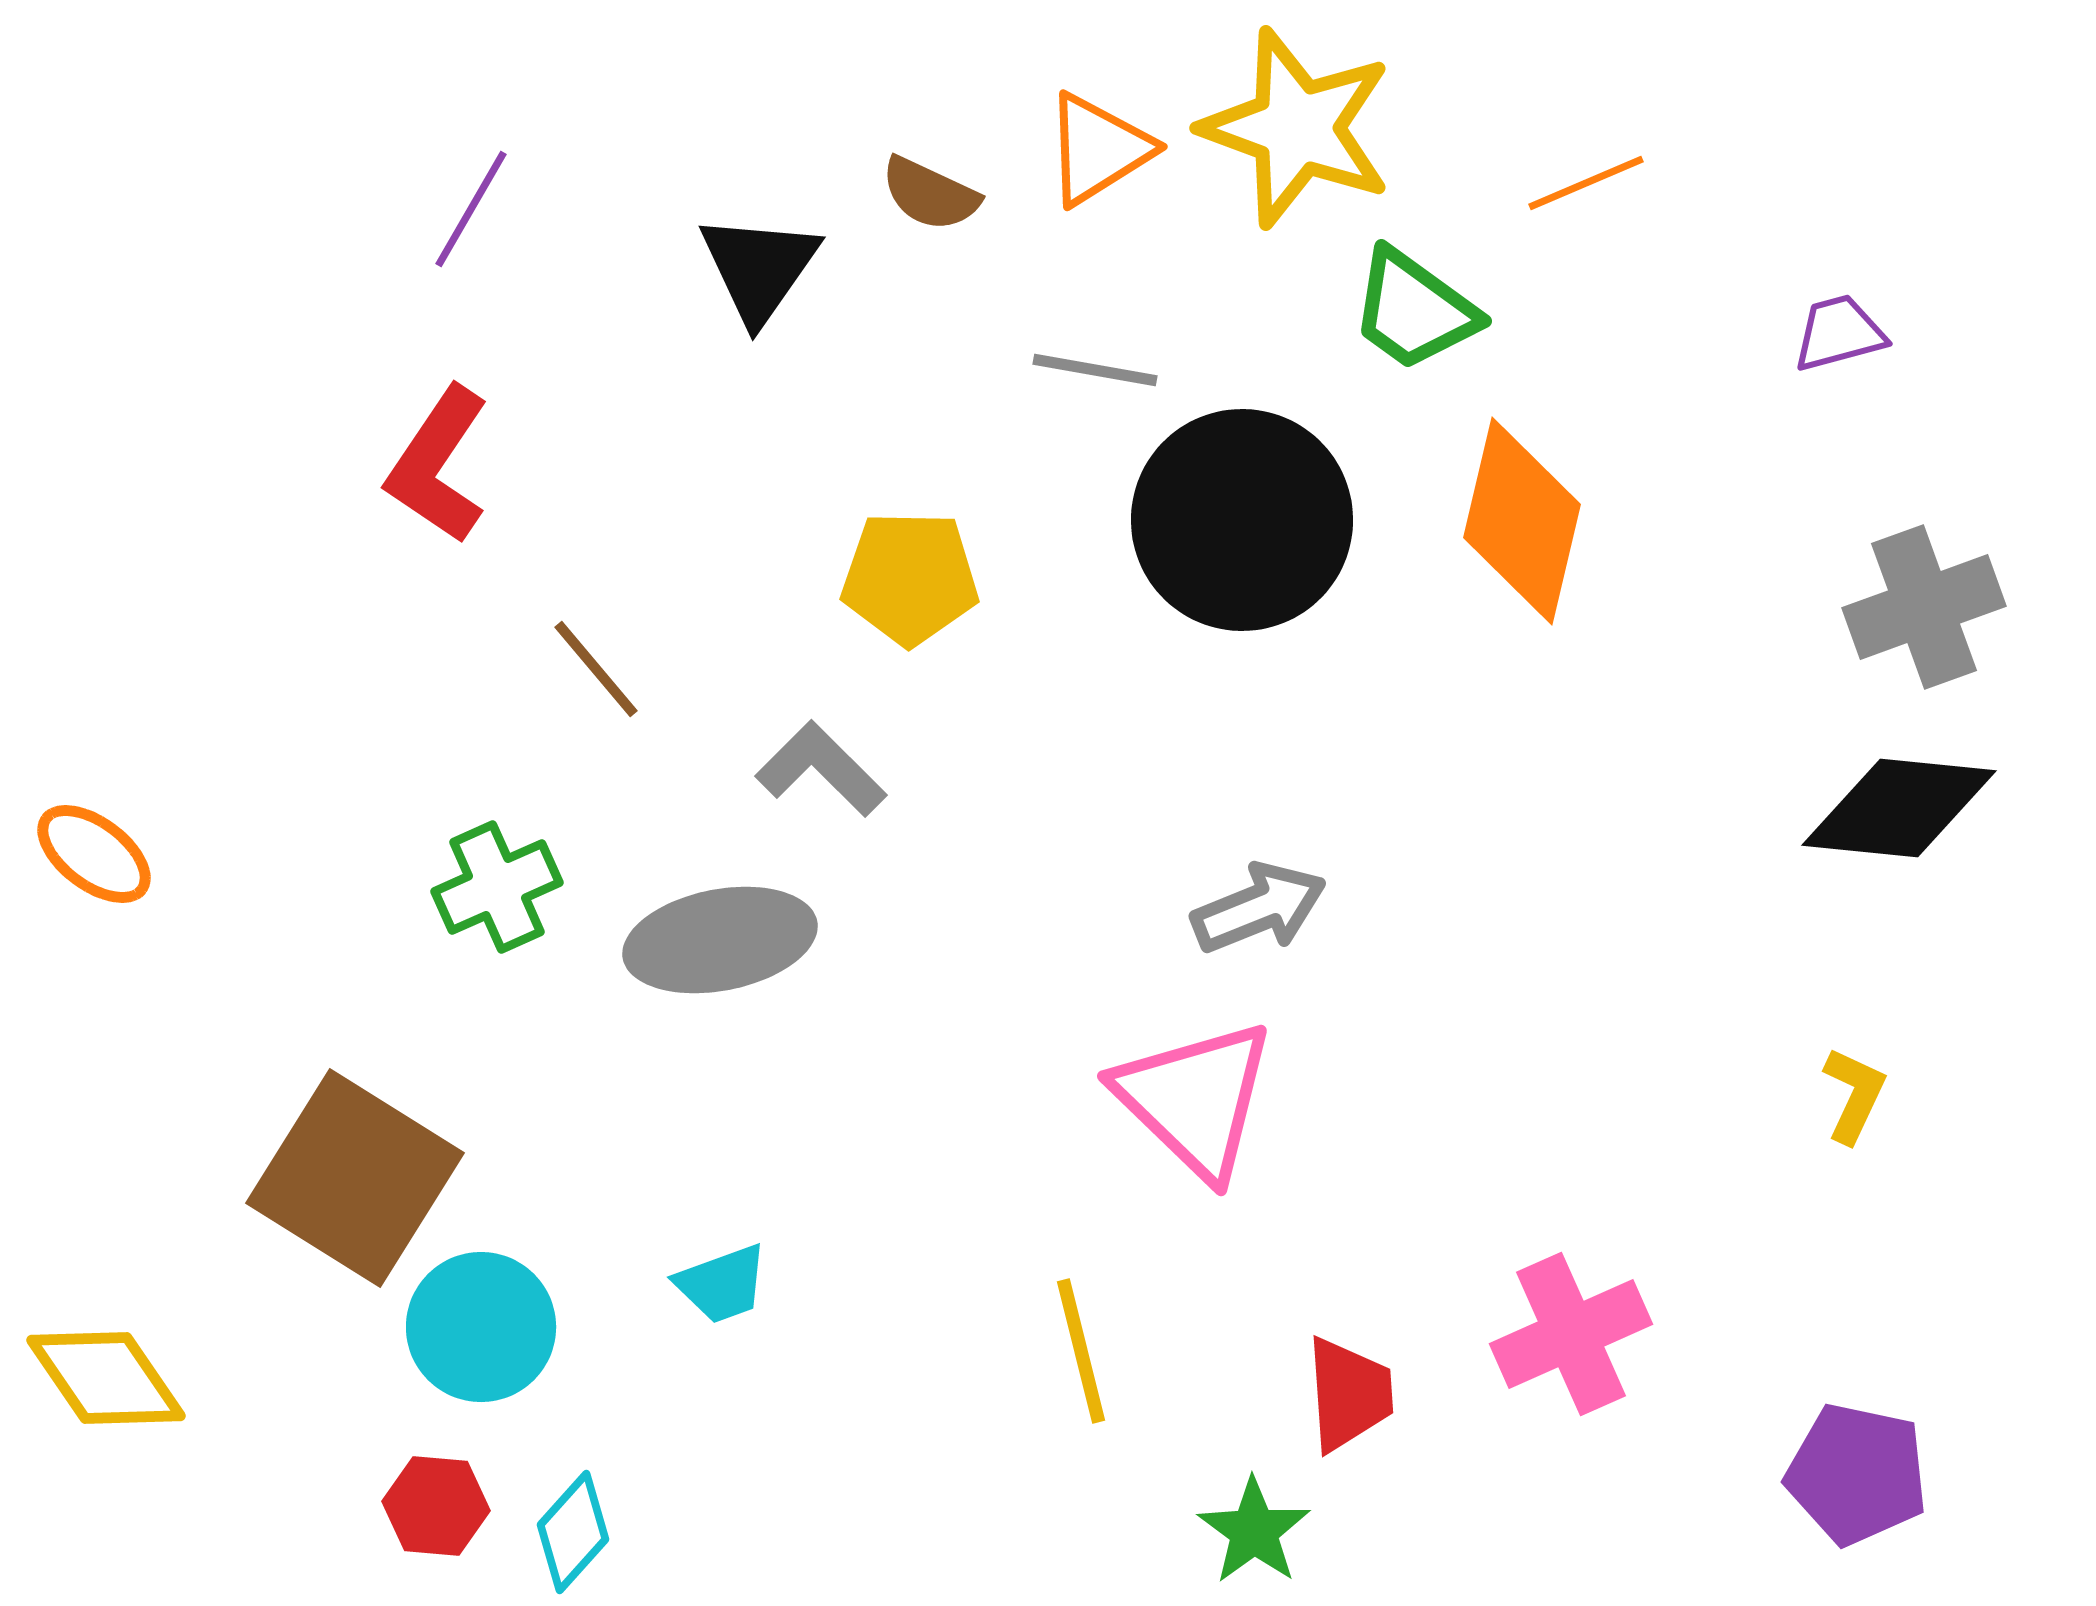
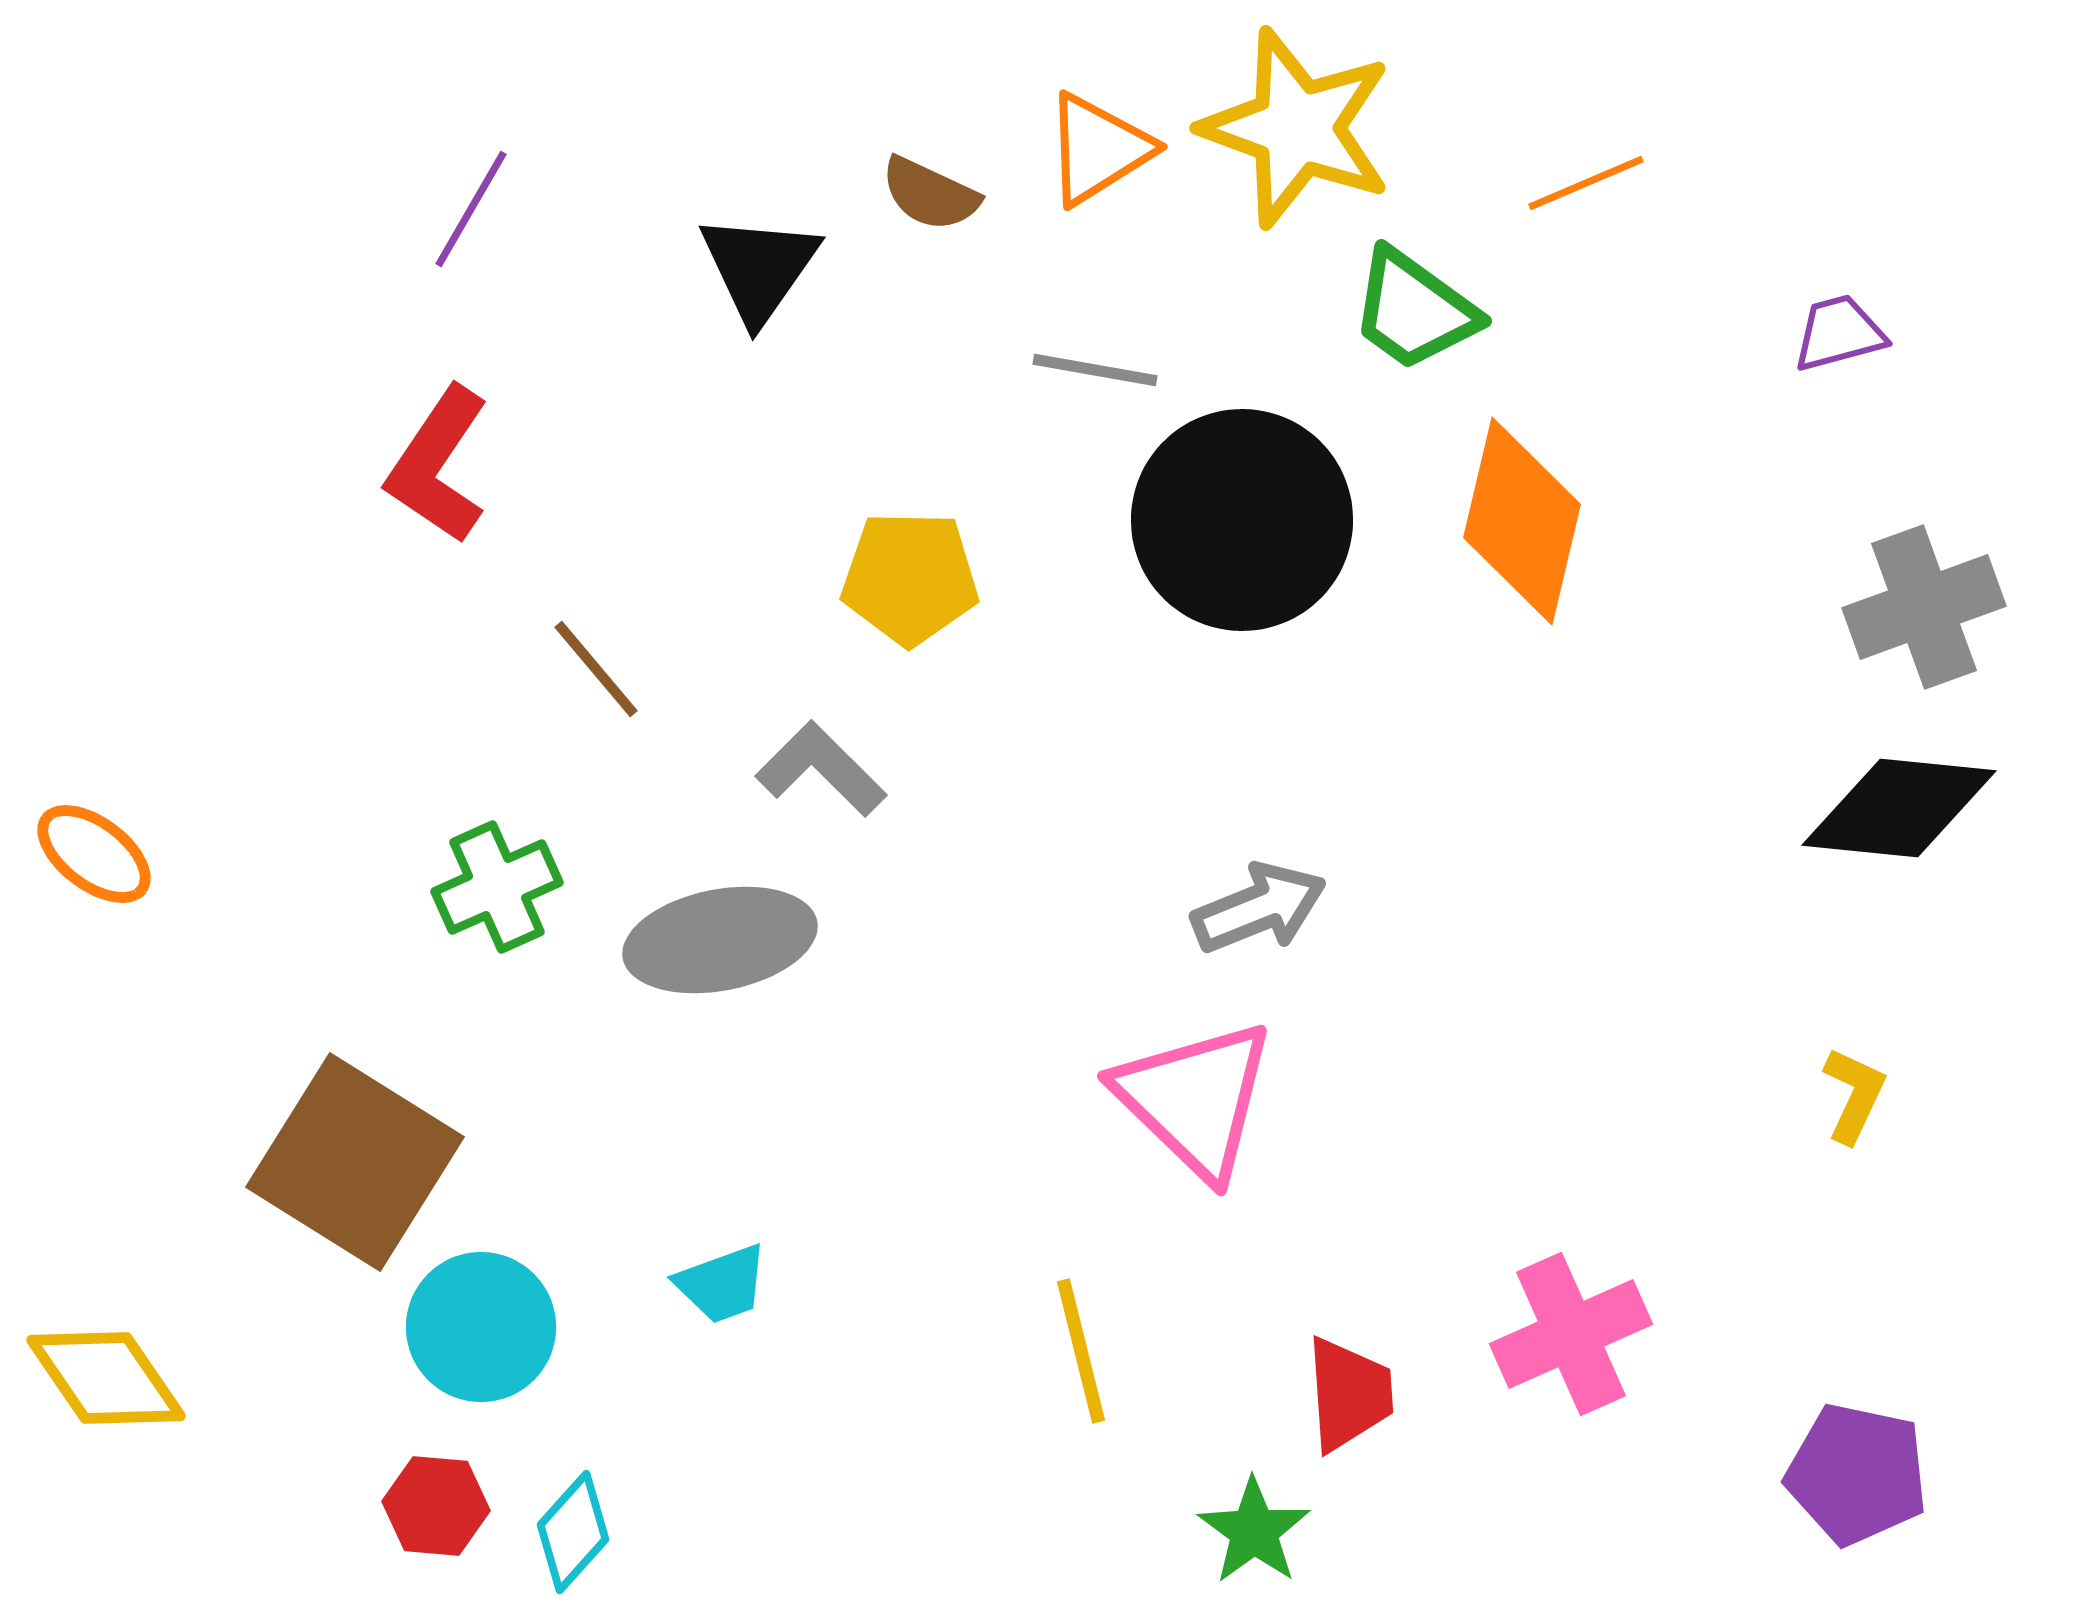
brown square: moved 16 px up
